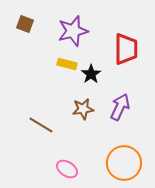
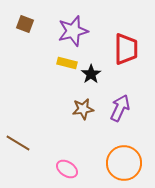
yellow rectangle: moved 1 px up
purple arrow: moved 1 px down
brown line: moved 23 px left, 18 px down
